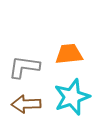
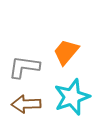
orange trapezoid: moved 3 px left, 2 px up; rotated 44 degrees counterclockwise
